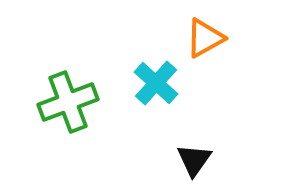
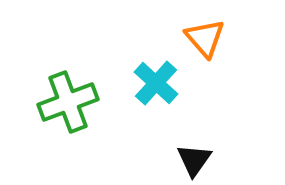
orange triangle: rotated 42 degrees counterclockwise
